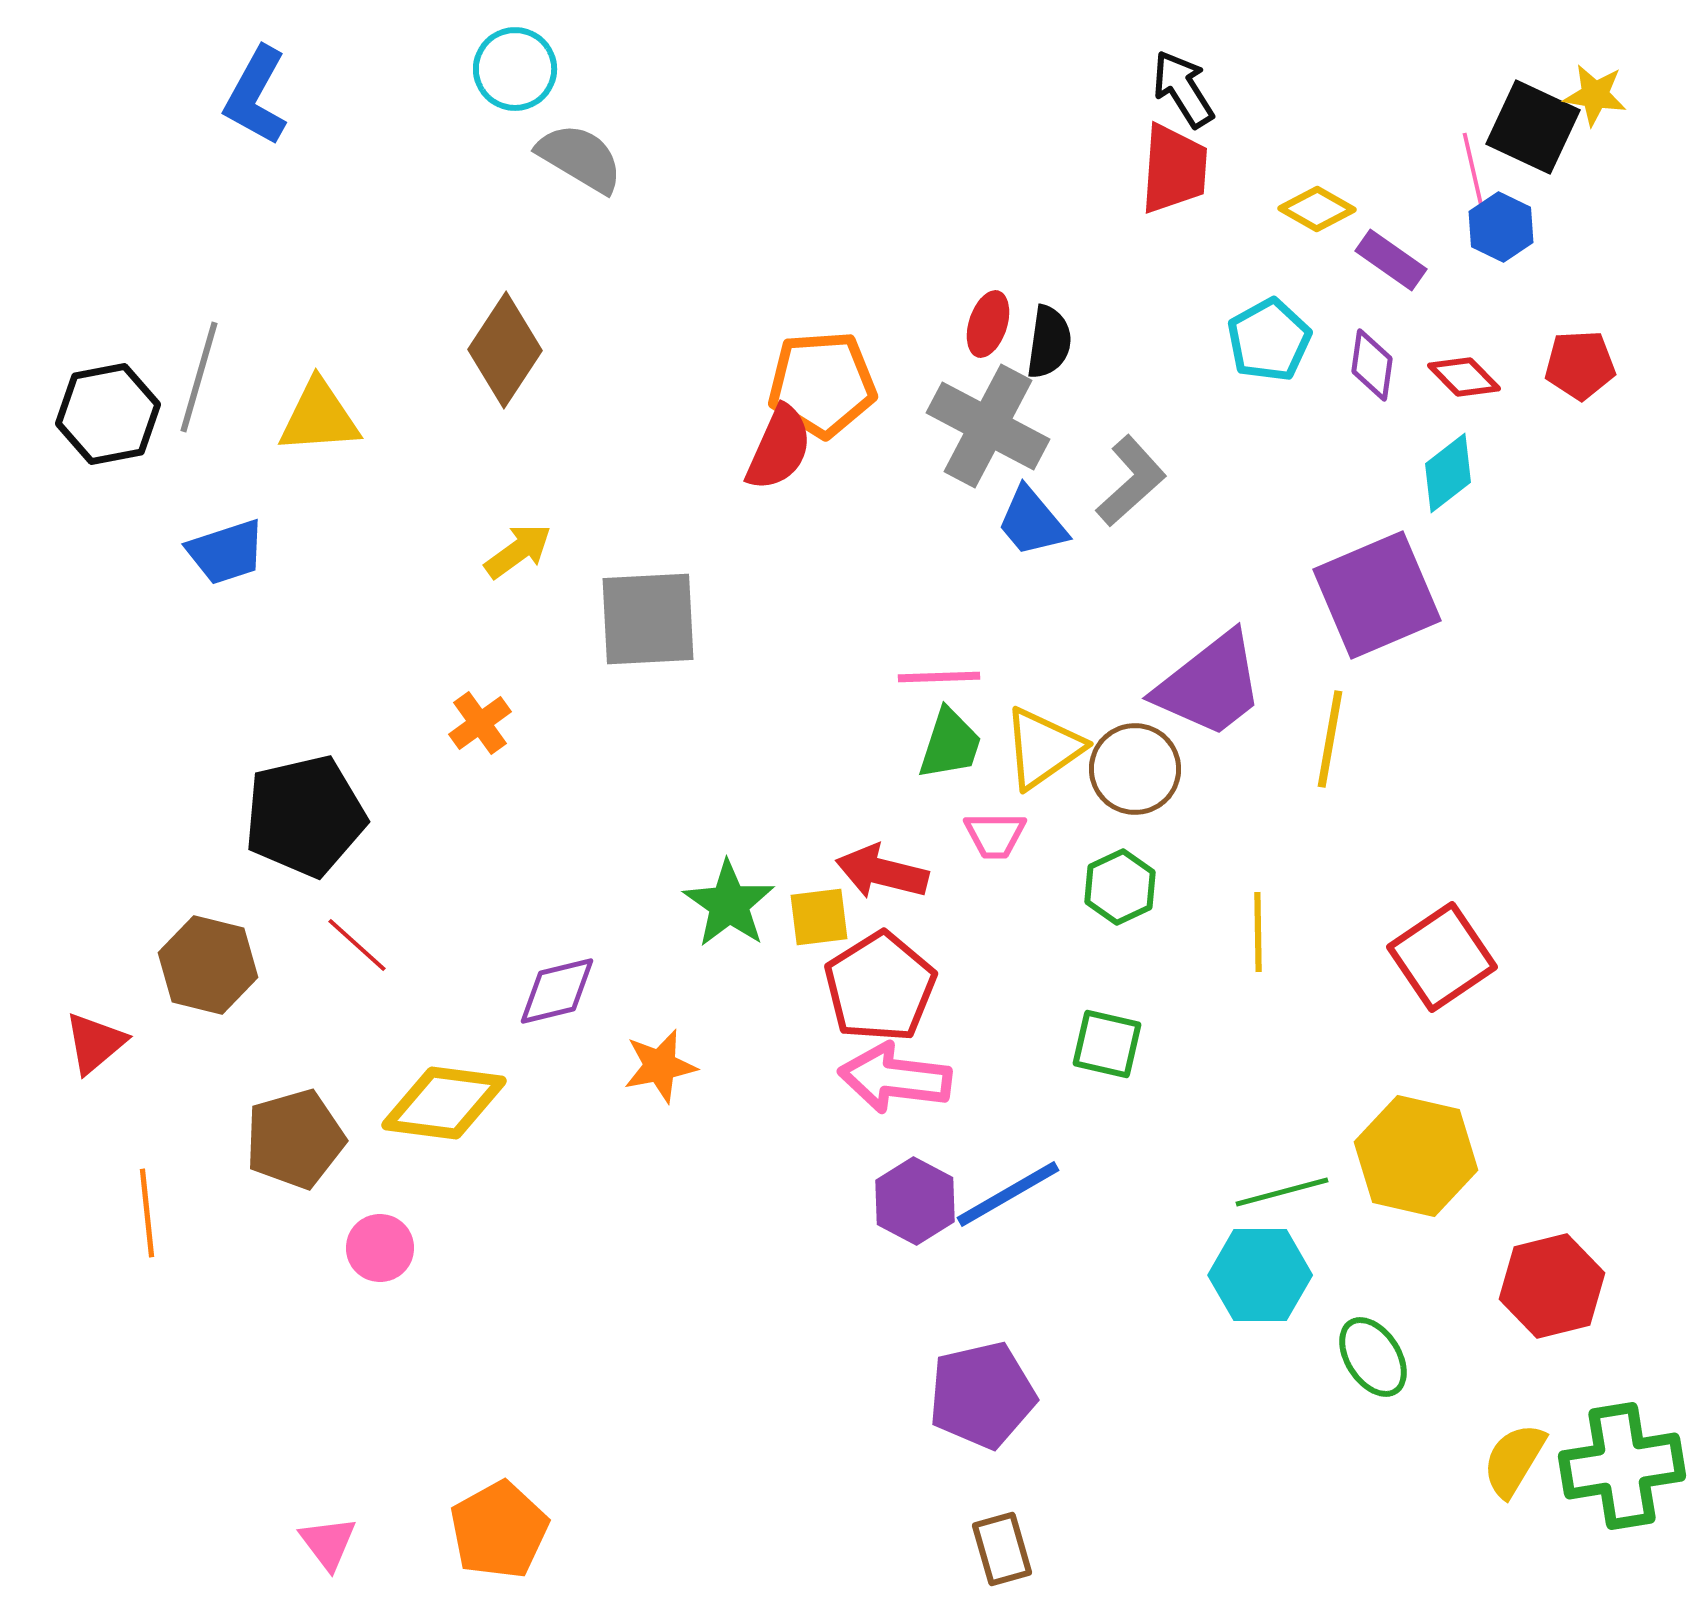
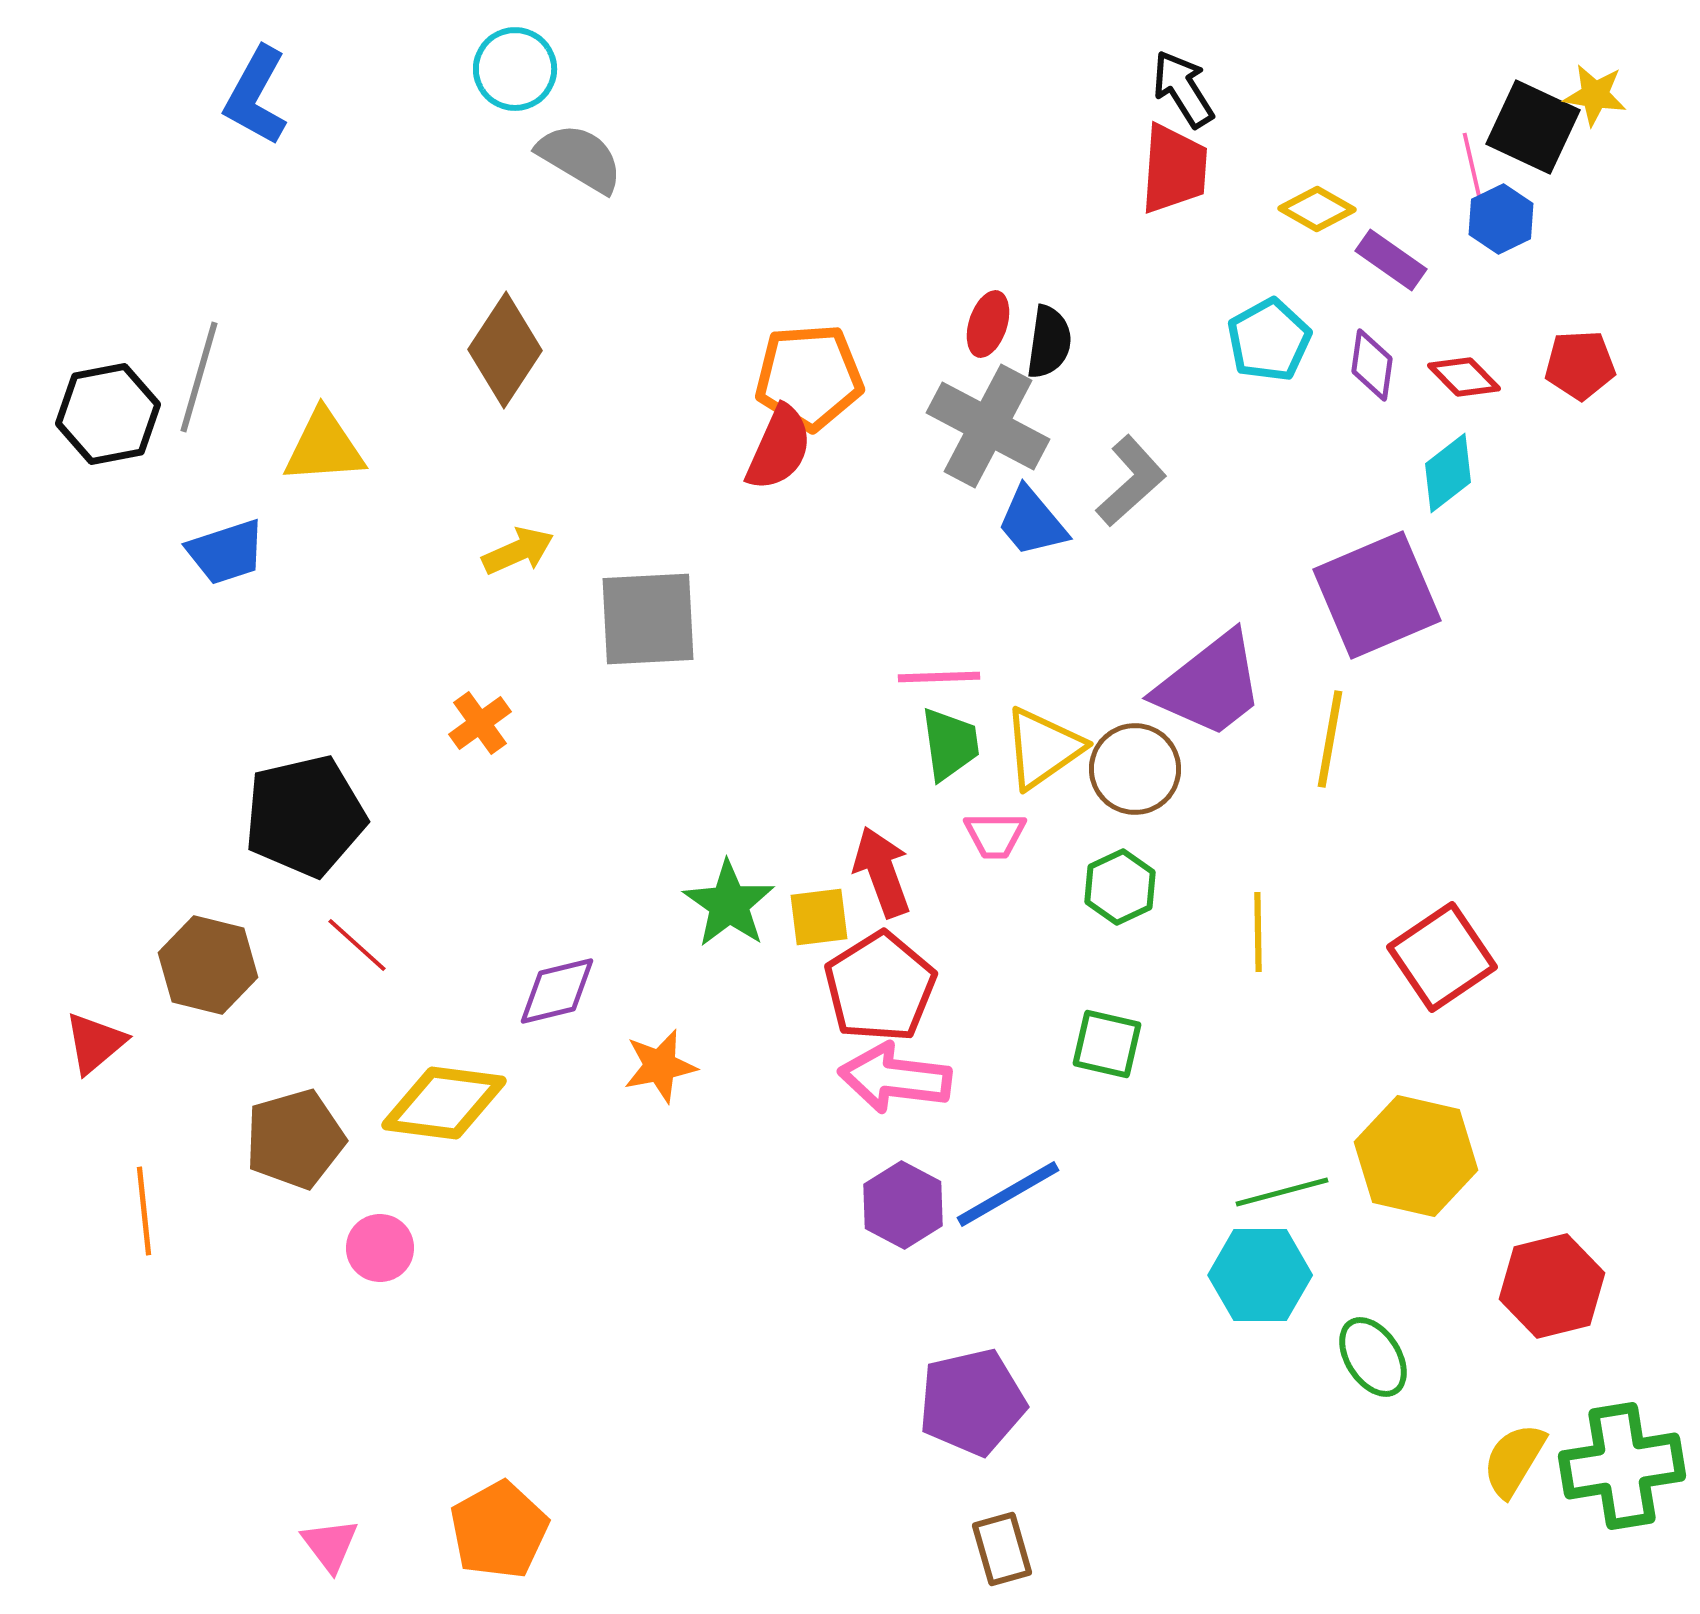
blue hexagon at (1501, 227): moved 8 px up; rotated 8 degrees clockwise
orange pentagon at (822, 384): moved 13 px left, 7 px up
yellow triangle at (319, 417): moved 5 px right, 30 px down
yellow arrow at (518, 551): rotated 12 degrees clockwise
green trapezoid at (950, 744): rotated 26 degrees counterclockwise
red arrow at (882, 872): rotated 56 degrees clockwise
purple hexagon at (915, 1201): moved 12 px left, 4 px down
orange line at (147, 1213): moved 3 px left, 2 px up
purple pentagon at (982, 1395): moved 10 px left, 7 px down
pink triangle at (328, 1543): moved 2 px right, 2 px down
